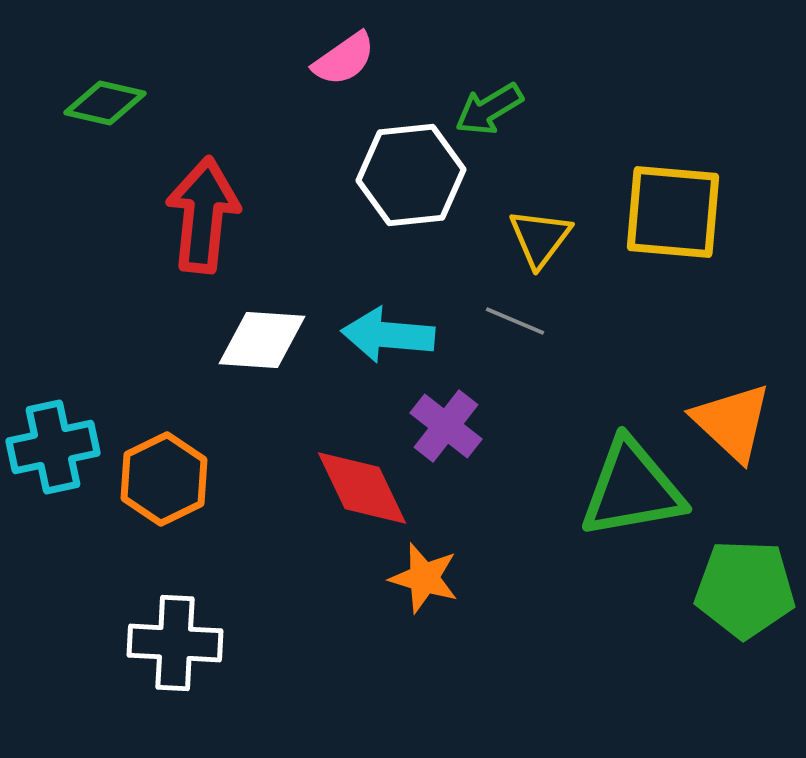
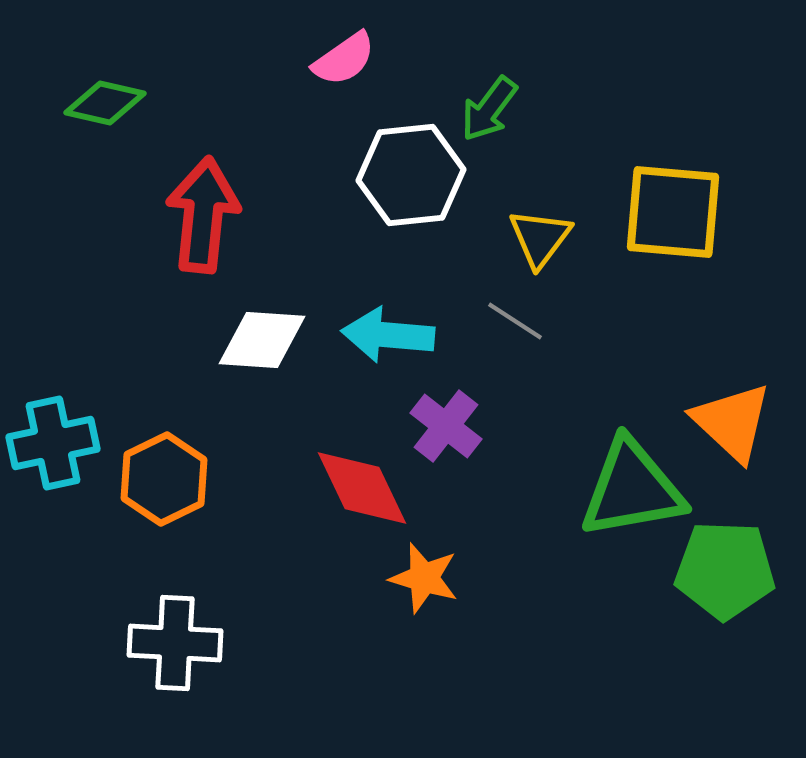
green arrow: rotated 22 degrees counterclockwise
gray line: rotated 10 degrees clockwise
cyan cross: moved 4 px up
green pentagon: moved 20 px left, 19 px up
